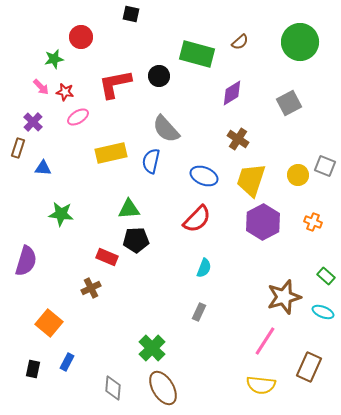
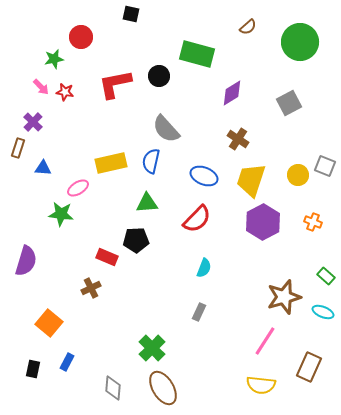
brown semicircle at (240, 42): moved 8 px right, 15 px up
pink ellipse at (78, 117): moved 71 px down
yellow rectangle at (111, 153): moved 10 px down
green triangle at (129, 209): moved 18 px right, 6 px up
